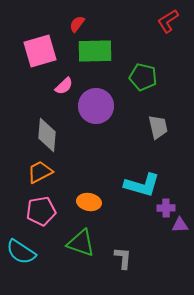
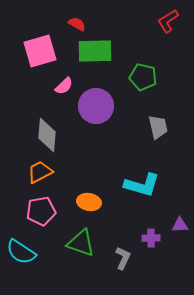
red semicircle: rotated 84 degrees clockwise
purple cross: moved 15 px left, 30 px down
gray L-shape: rotated 20 degrees clockwise
